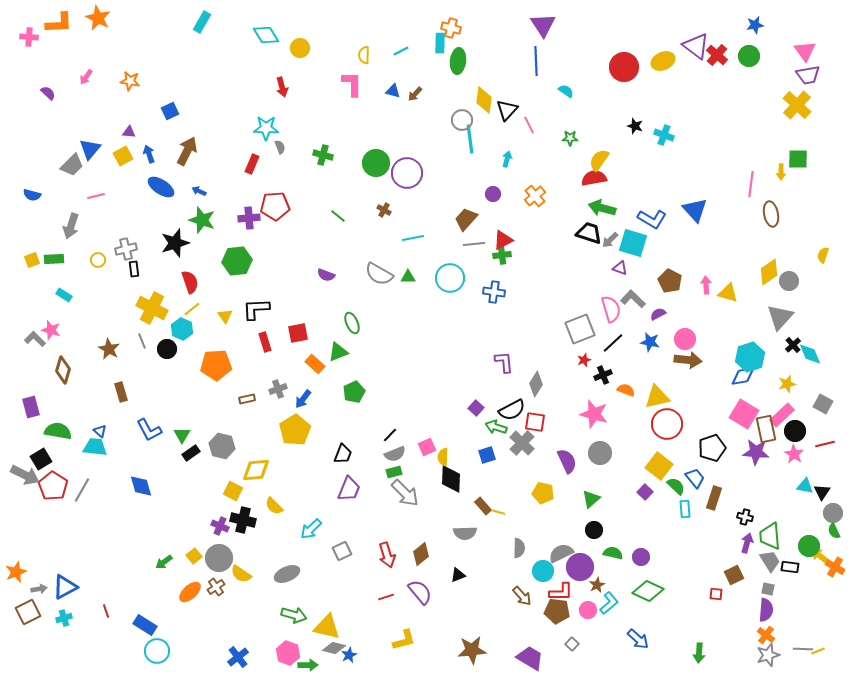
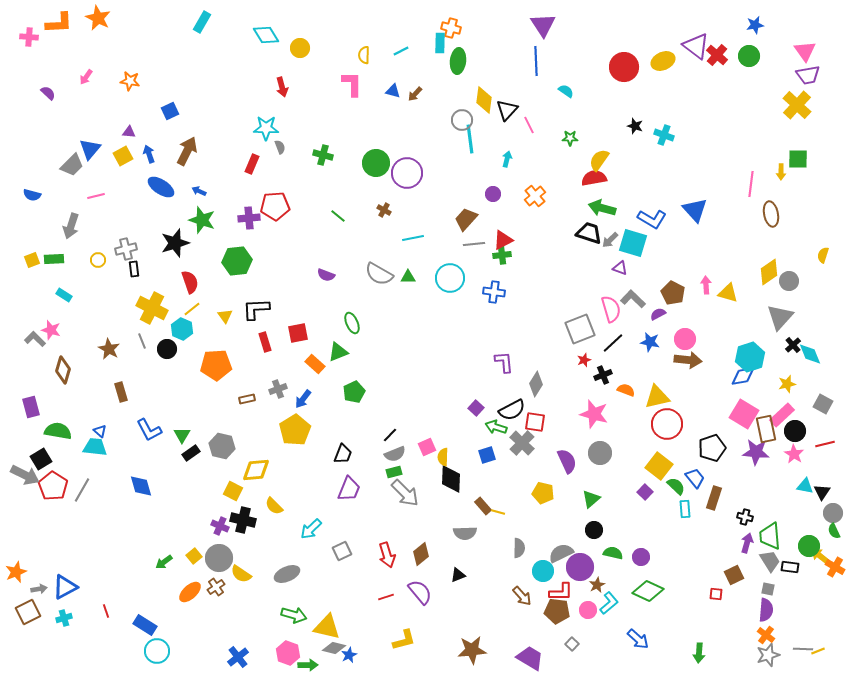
brown pentagon at (670, 281): moved 3 px right, 12 px down
